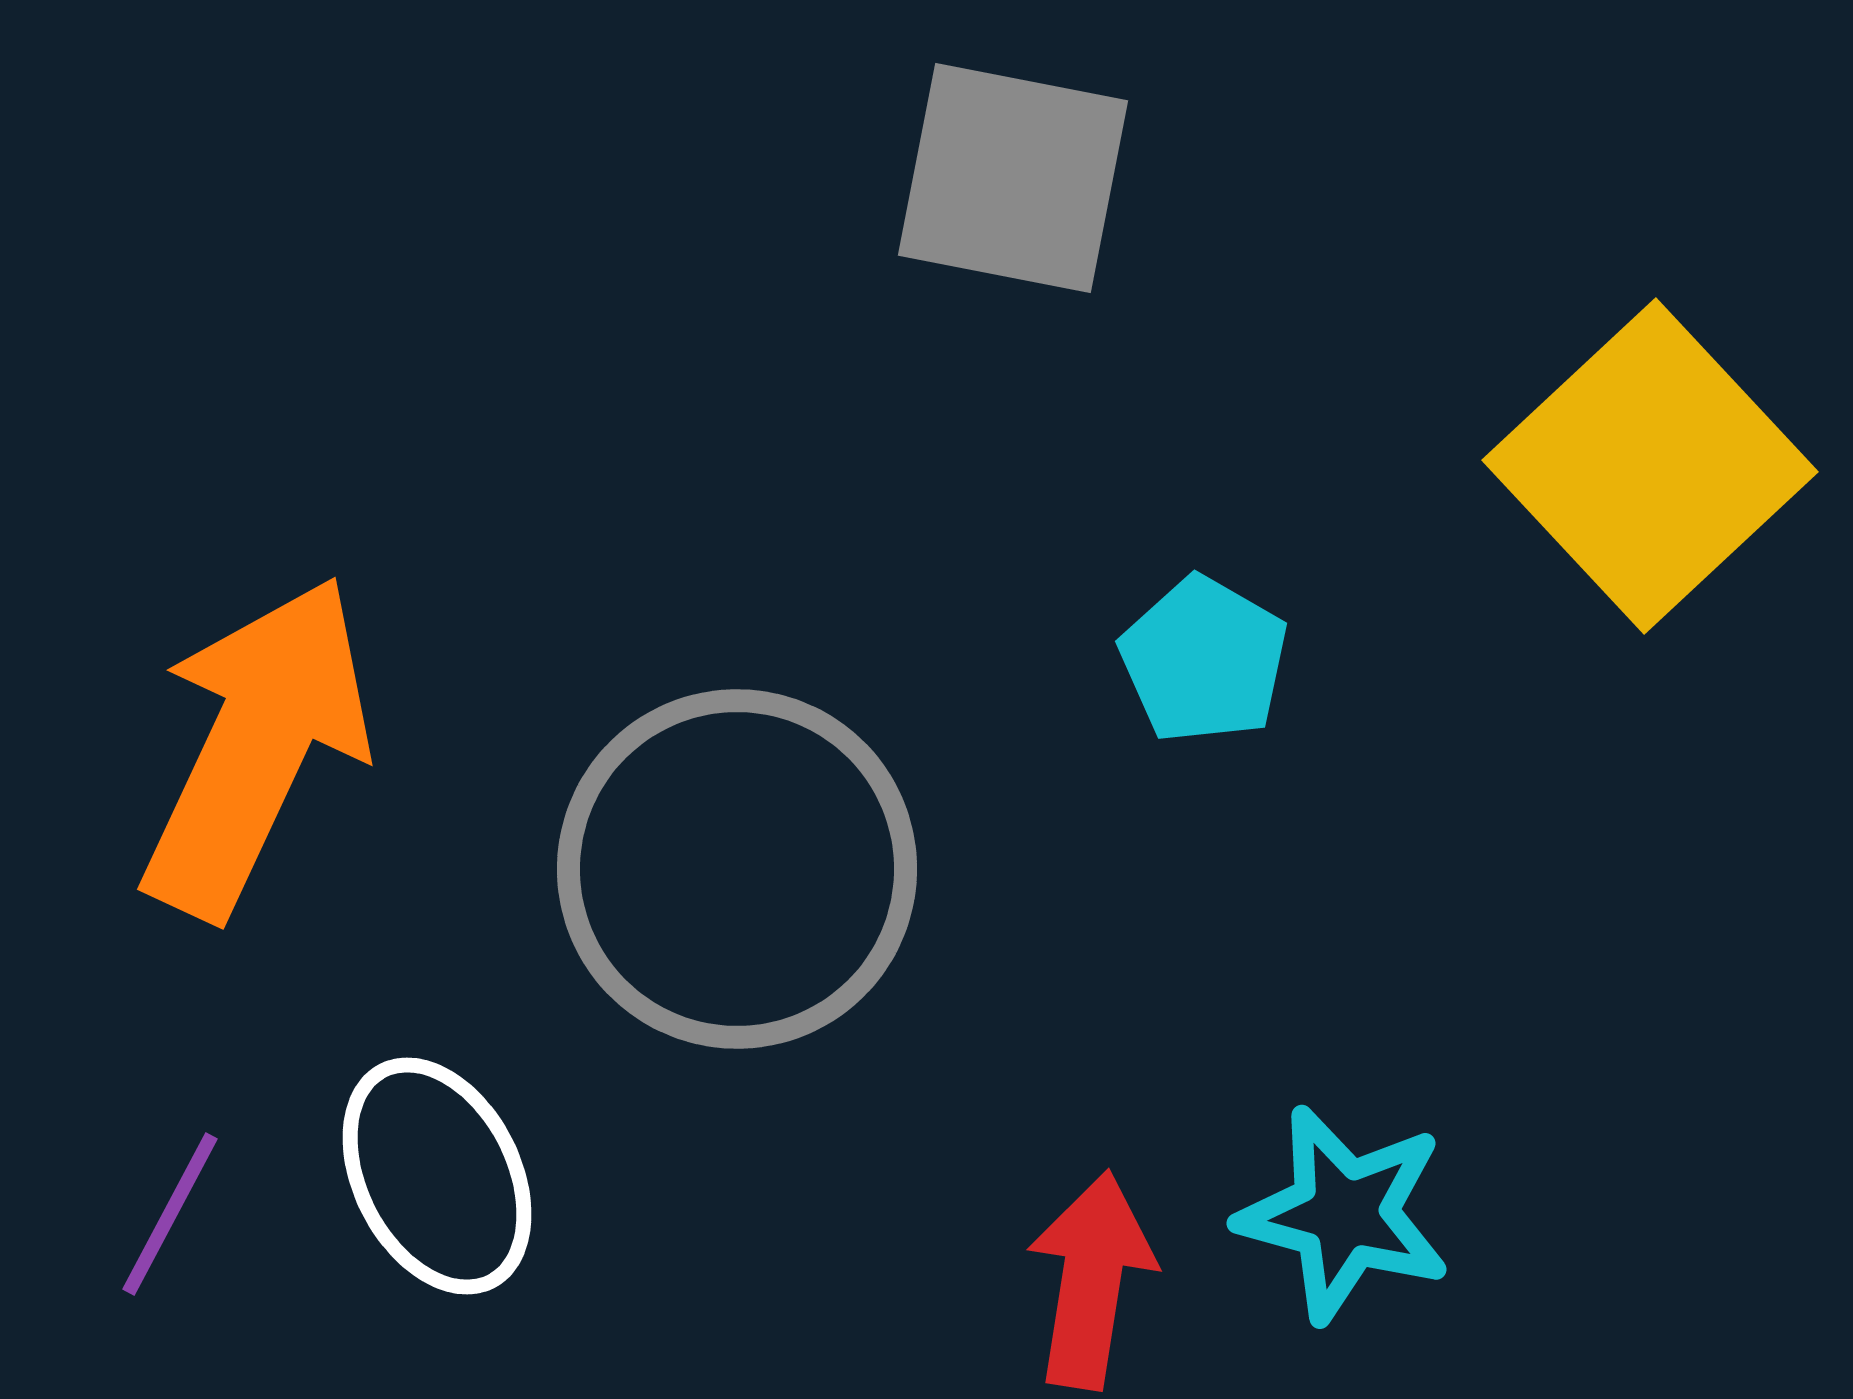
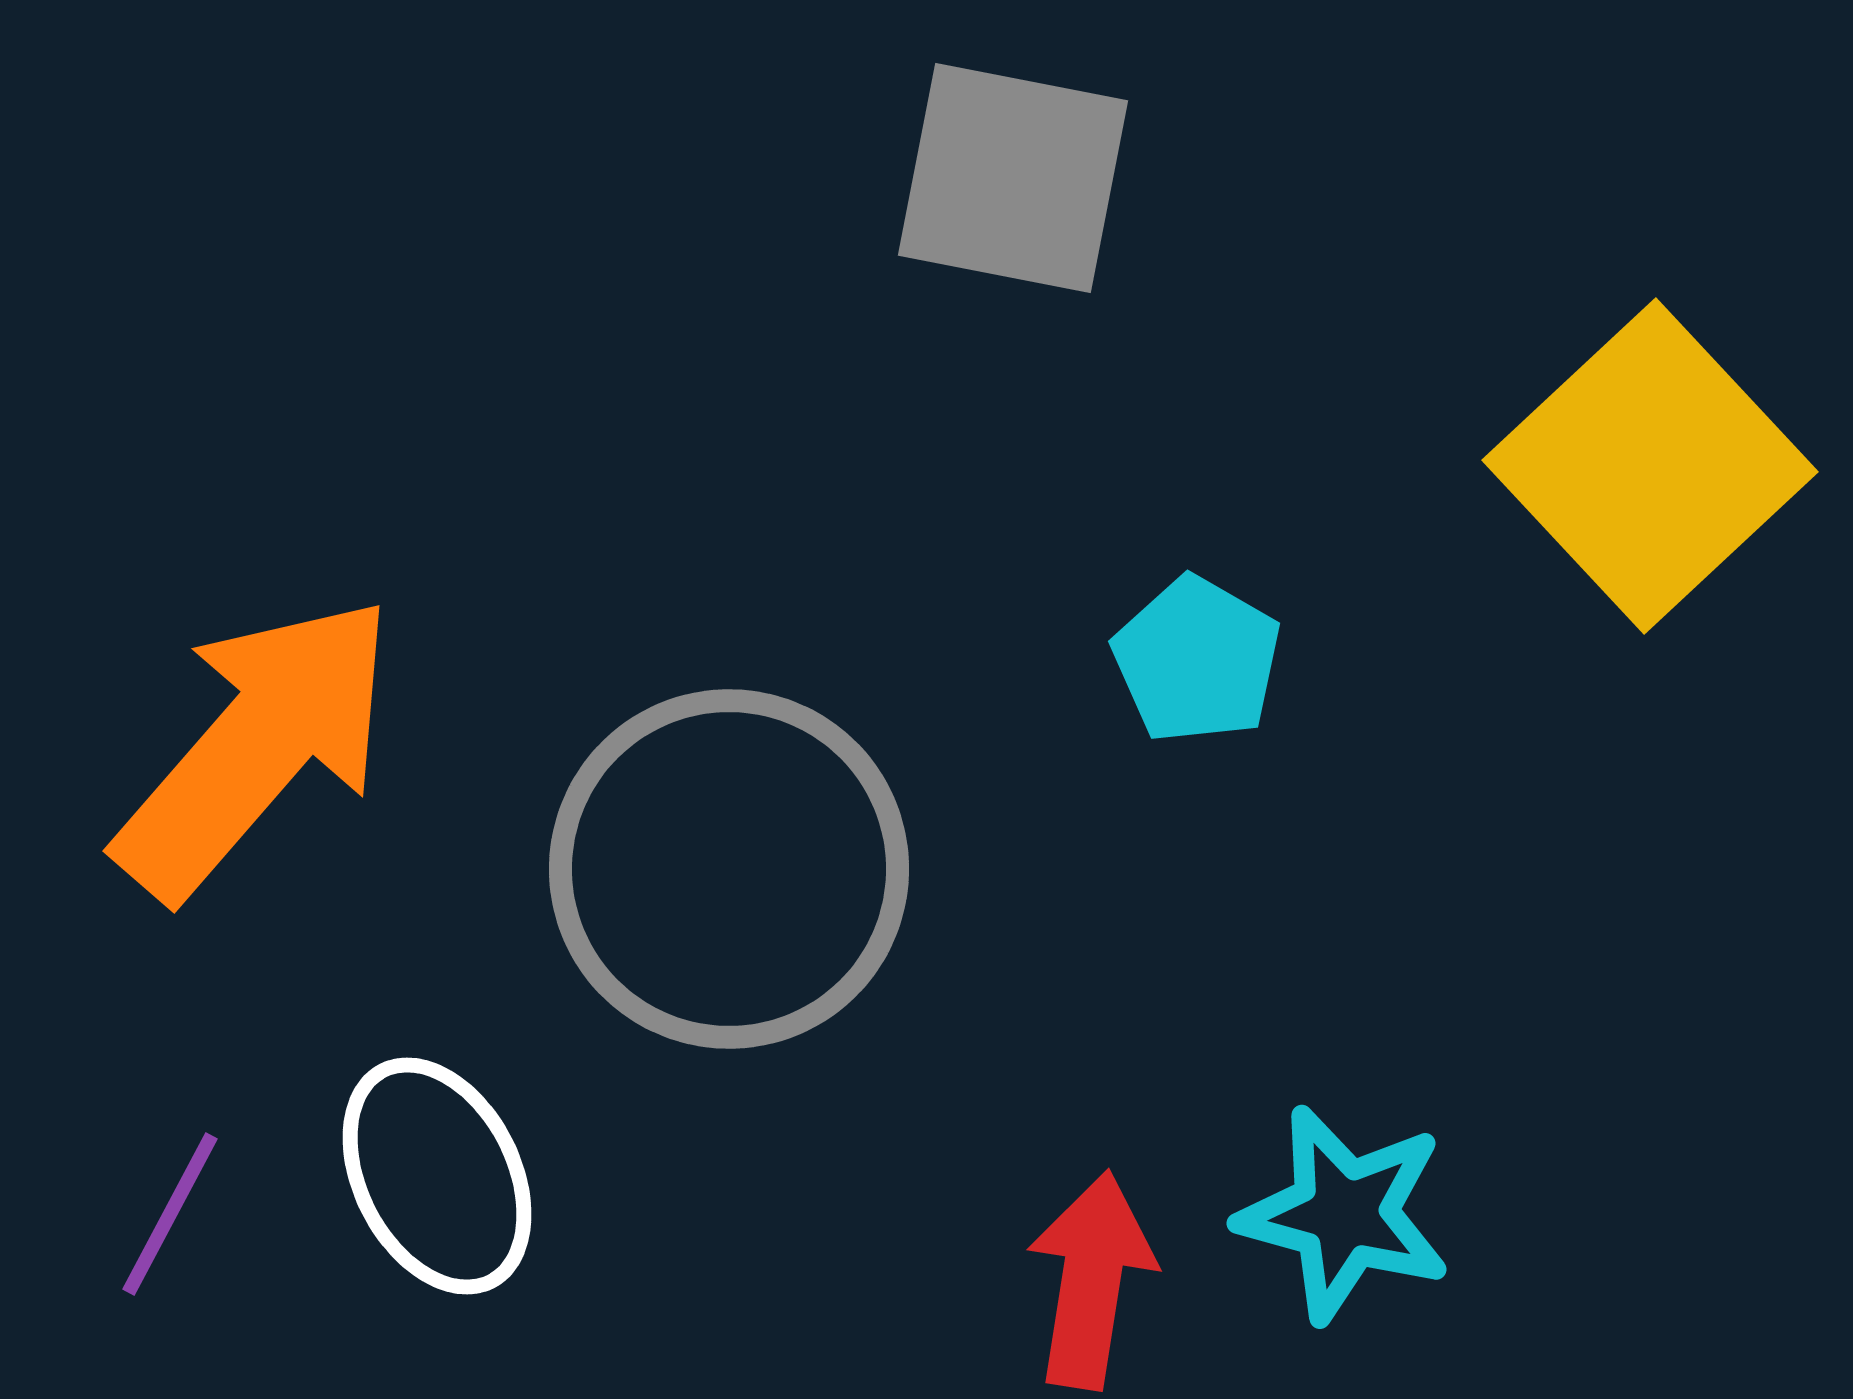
cyan pentagon: moved 7 px left
orange arrow: rotated 16 degrees clockwise
gray circle: moved 8 px left
